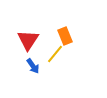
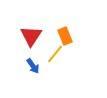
red triangle: moved 3 px right, 4 px up
